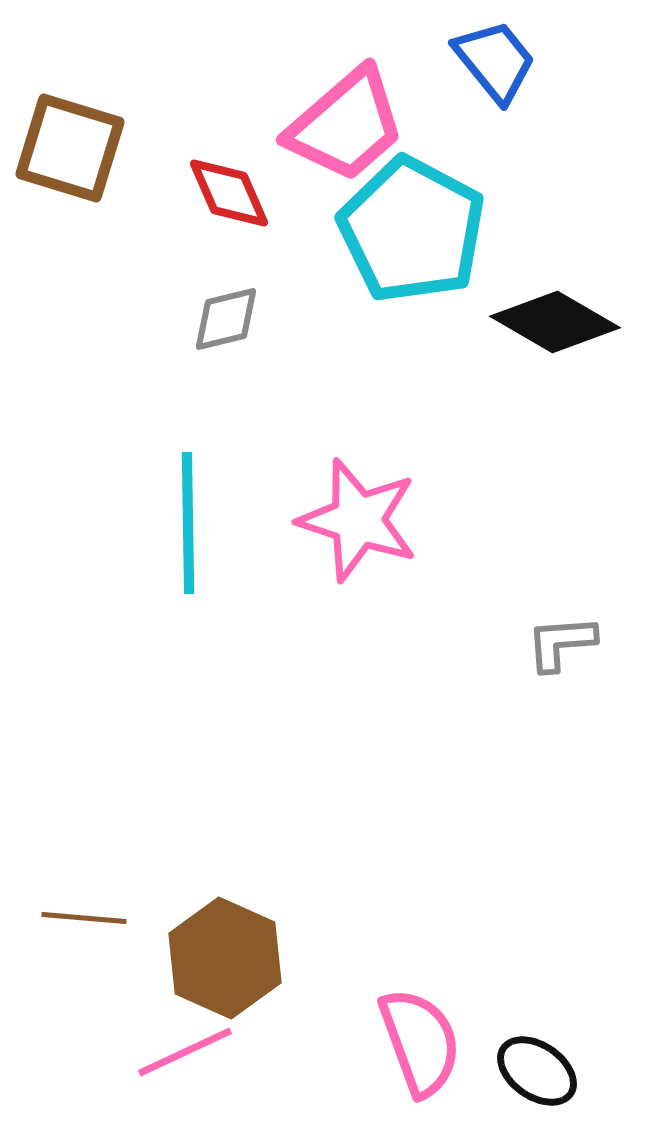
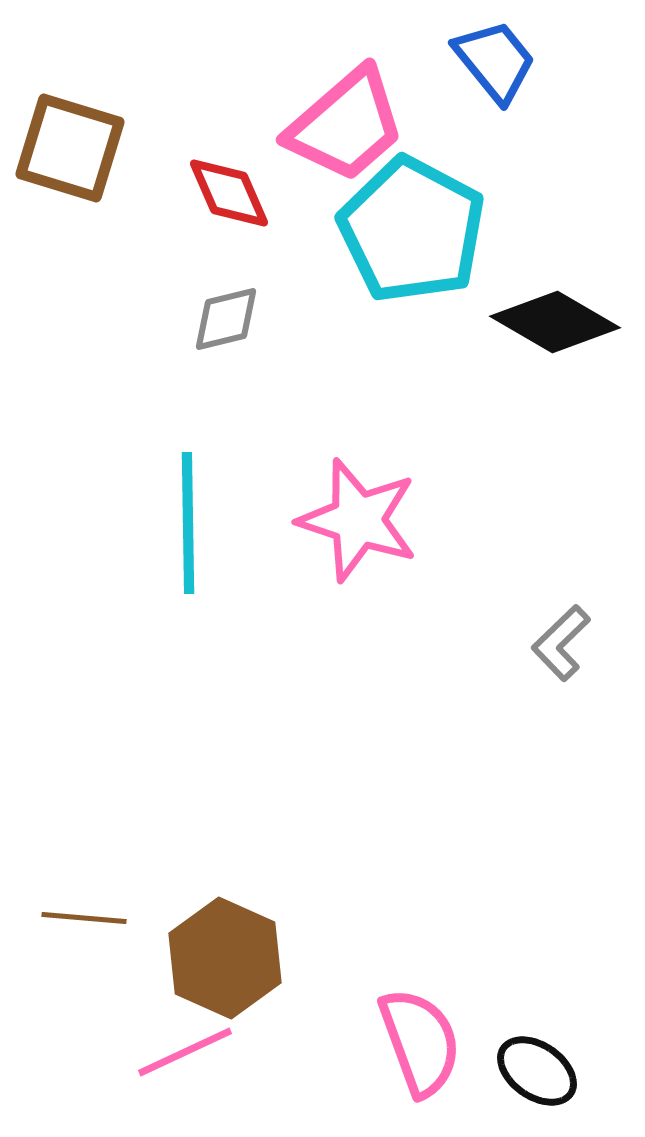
gray L-shape: rotated 40 degrees counterclockwise
